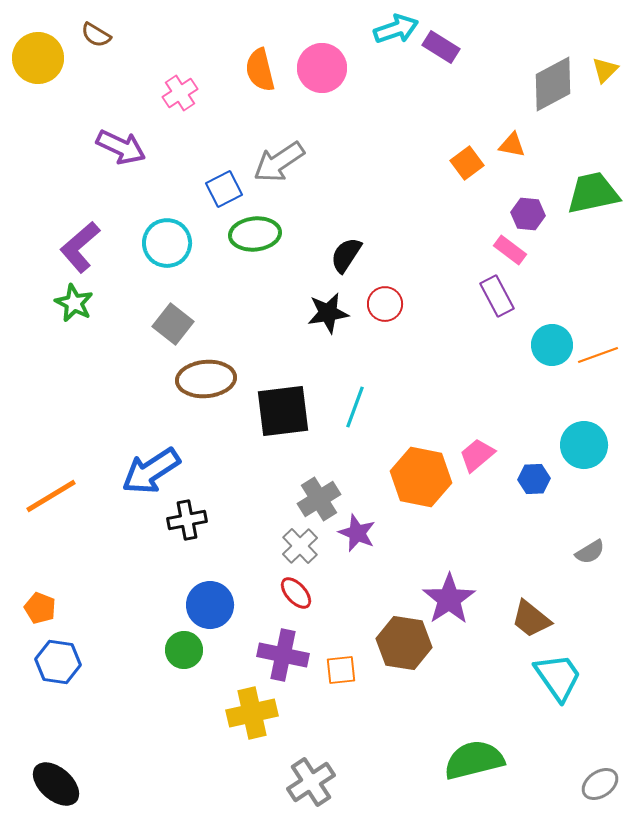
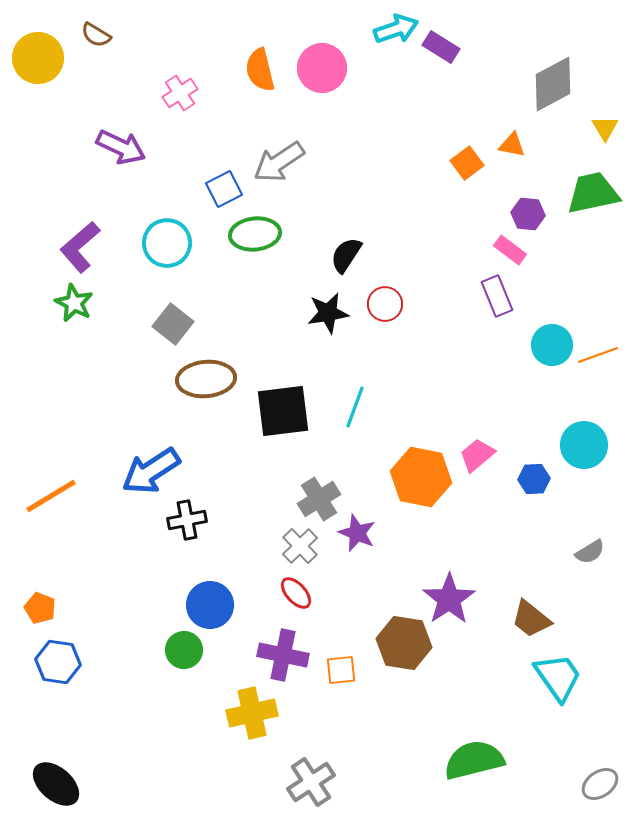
yellow triangle at (605, 70): moved 58 px down; rotated 16 degrees counterclockwise
purple rectangle at (497, 296): rotated 6 degrees clockwise
